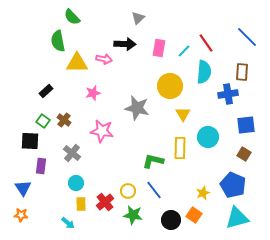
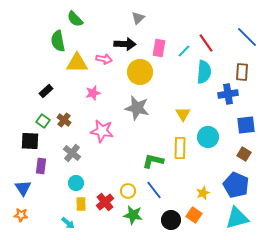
green semicircle at (72, 17): moved 3 px right, 2 px down
yellow circle at (170, 86): moved 30 px left, 14 px up
blue pentagon at (233, 185): moved 3 px right
